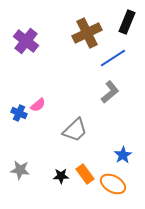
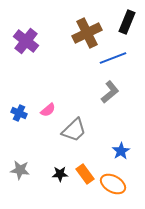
blue line: rotated 12 degrees clockwise
pink semicircle: moved 10 px right, 5 px down
gray trapezoid: moved 1 px left
blue star: moved 2 px left, 4 px up
black star: moved 1 px left, 2 px up
